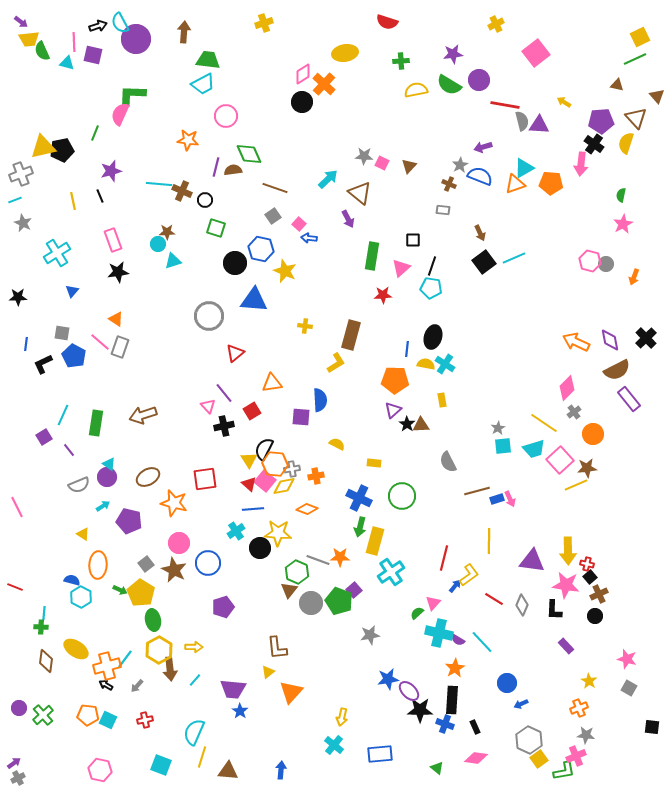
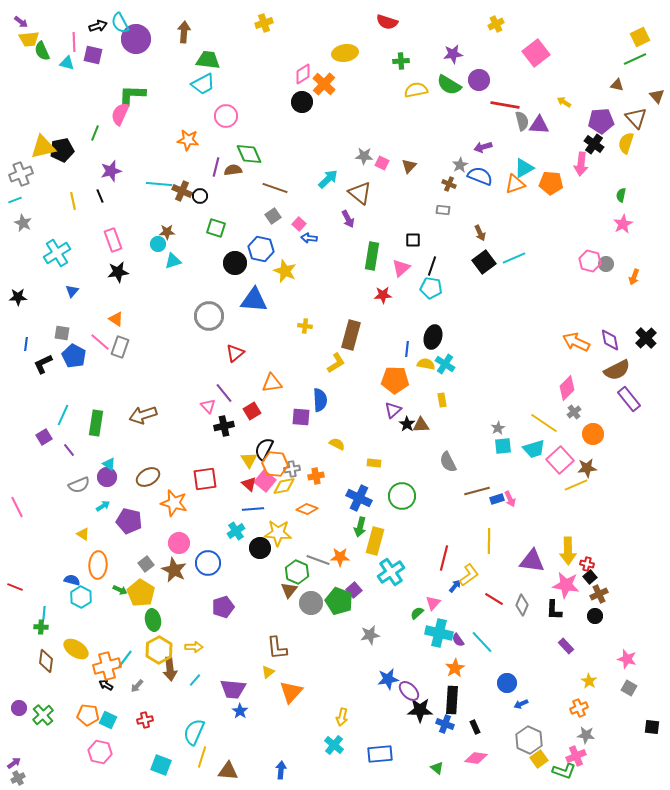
black circle at (205, 200): moved 5 px left, 4 px up
purple semicircle at (458, 640): rotated 24 degrees clockwise
pink hexagon at (100, 770): moved 18 px up
green L-shape at (564, 771): rotated 30 degrees clockwise
